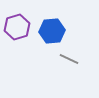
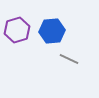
purple hexagon: moved 3 px down
